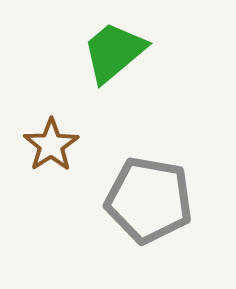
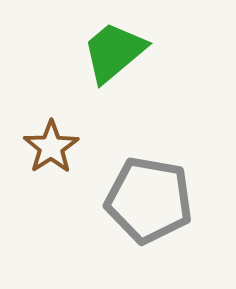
brown star: moved 2 px down
